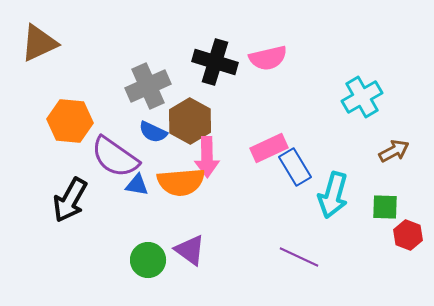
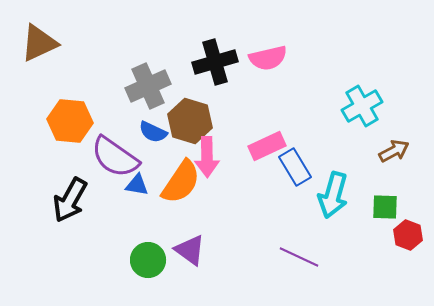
black cross: rotated 33 degrees counterclockwise
cyan cross: moved 9 px down
brown hexagon: rotated 12 degrees counterclockwise
pink rectangle: moved 2 px left, 2 px up
orange semicircle: rotated 51 degrees counterclockwise
